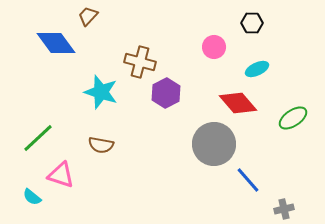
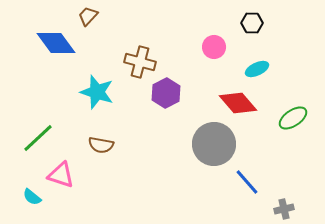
cyan star: moved 4 px left
blue line: moved 1 px left, 2 px down
